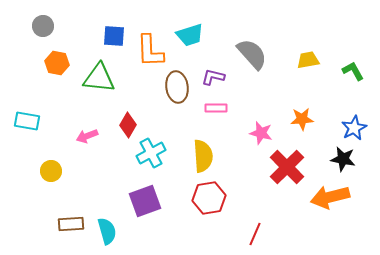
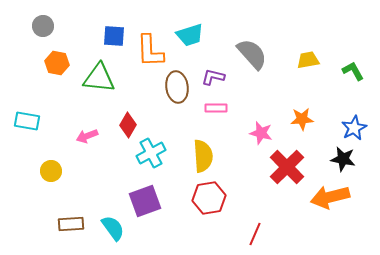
cyan semicircle: moved 6 px right, 3 px up; rotated 20 degrees counterclockwise
